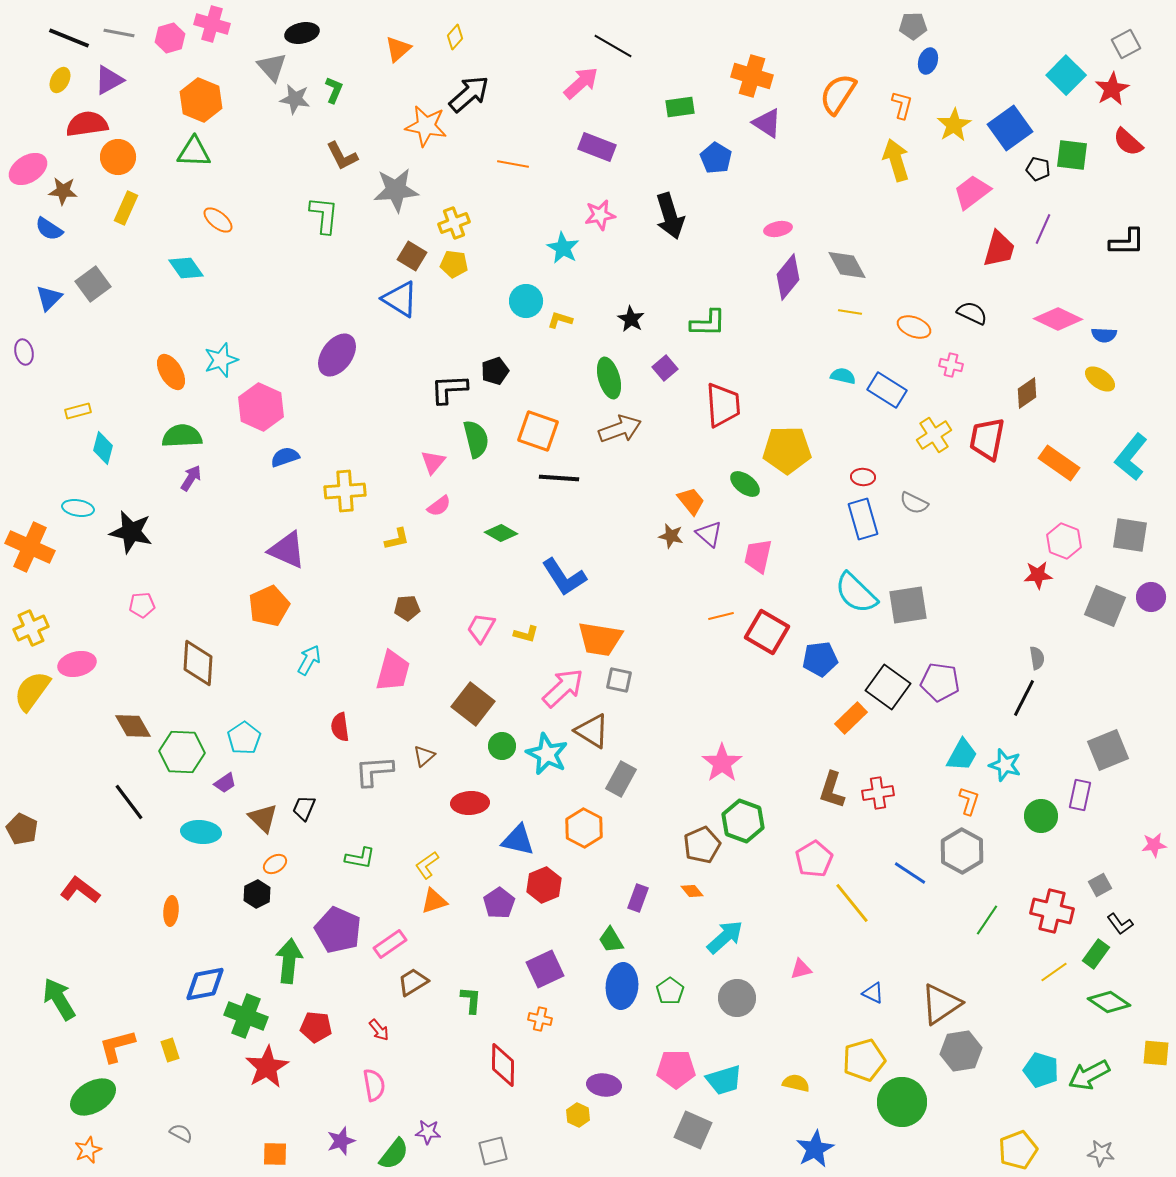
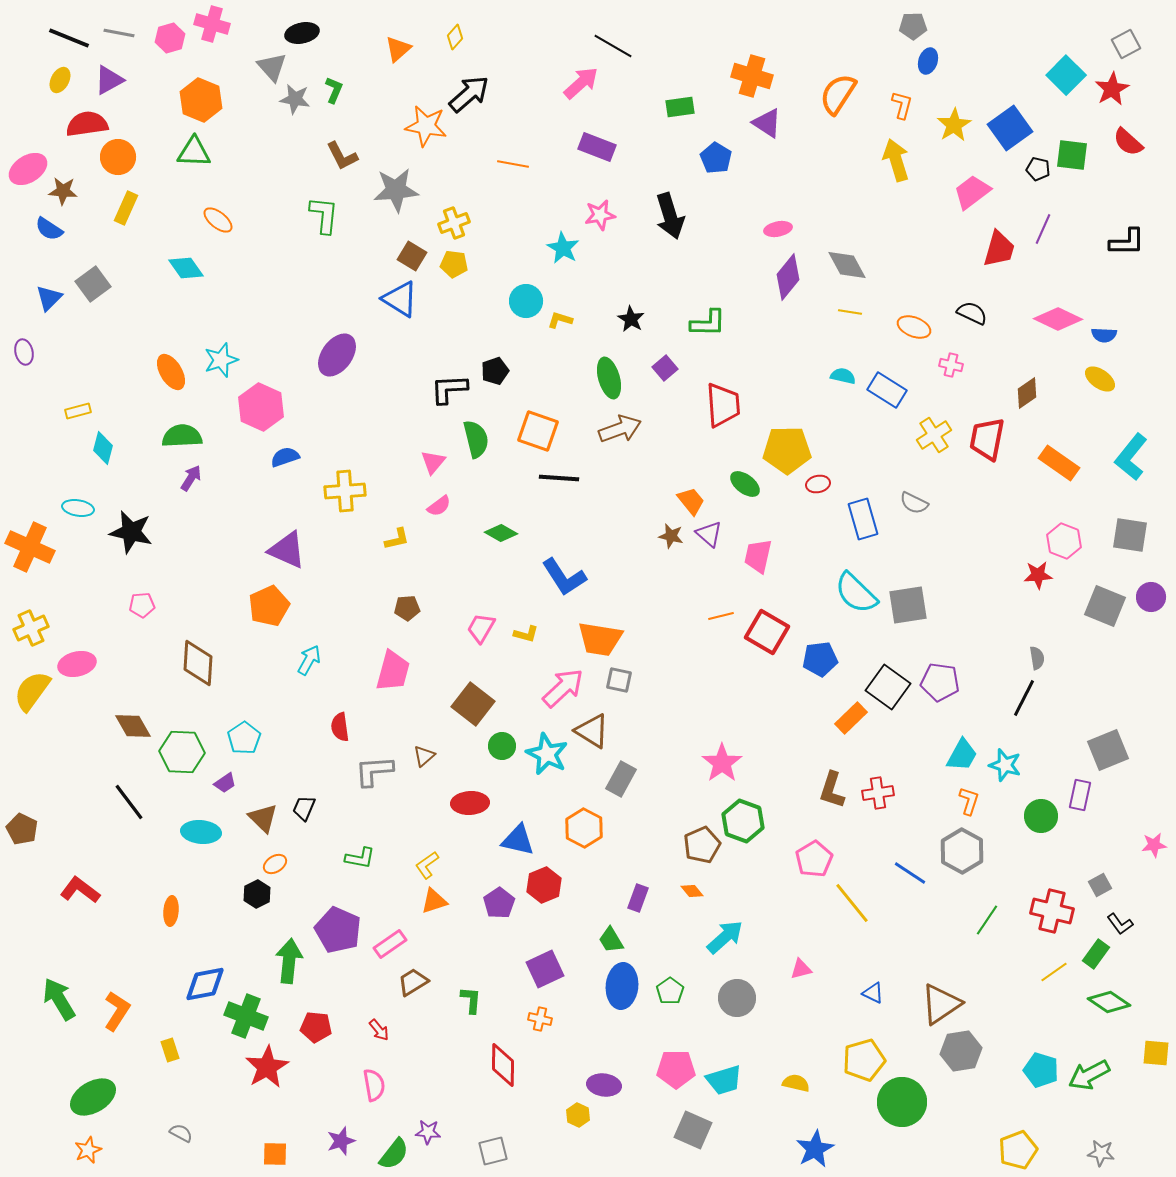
red ellipse at (863, 477): moved 45 px left, 7 px down; rotated 15 degrees counterclockwise
orange L-shape at (117, 1046): moved 35 px up; rotated 138 degrees clockwise
